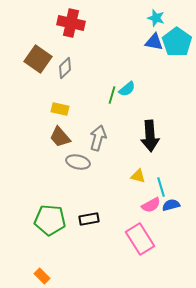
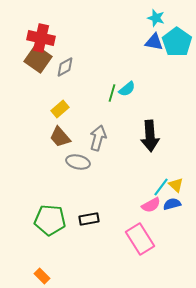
red cross: moved 30 px left, 15 px down
gray diamond: moved 1 px up; rotated 15 degrees clockwise
green line: moved 2 px up
yellow rectangle: rotated 54 degrees counterclockwise
yellow triangle: moved 38 px right, 9 px down; rotated 28 degrees clockwise
cyan line: rotated 54 degrees clockwise
blue semicircle: moved 1 px right, 1 px up
